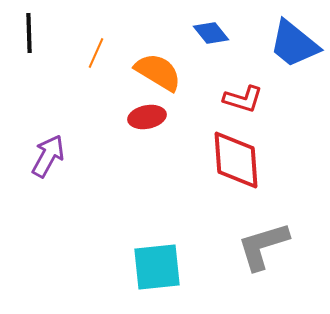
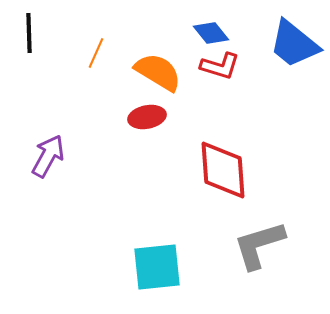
red L-shape: moved 23 px left, 33 px up
red diamond: moved 13 px left, 10 px down
gray L-shape: moved 4 px left, 1 px up
